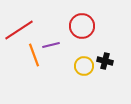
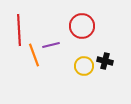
red line: rotated 60 degrees counterclockwise
